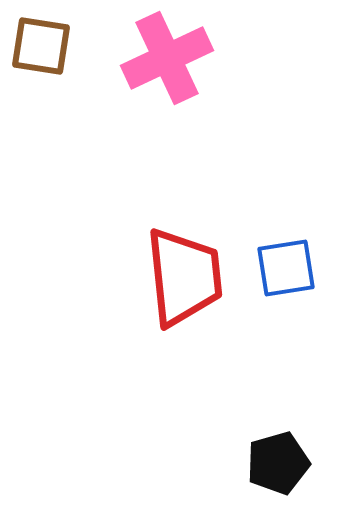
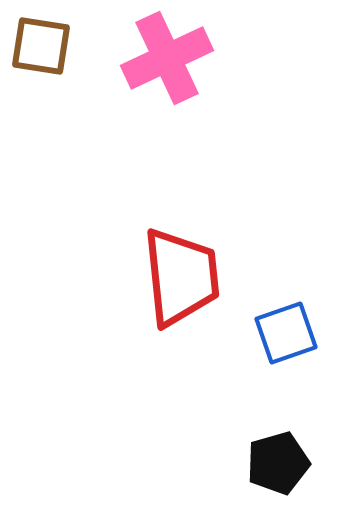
blue square: moved 65 px down; rotated 10 degrees counterclockwise
red trapezoid: moved 3 px left
